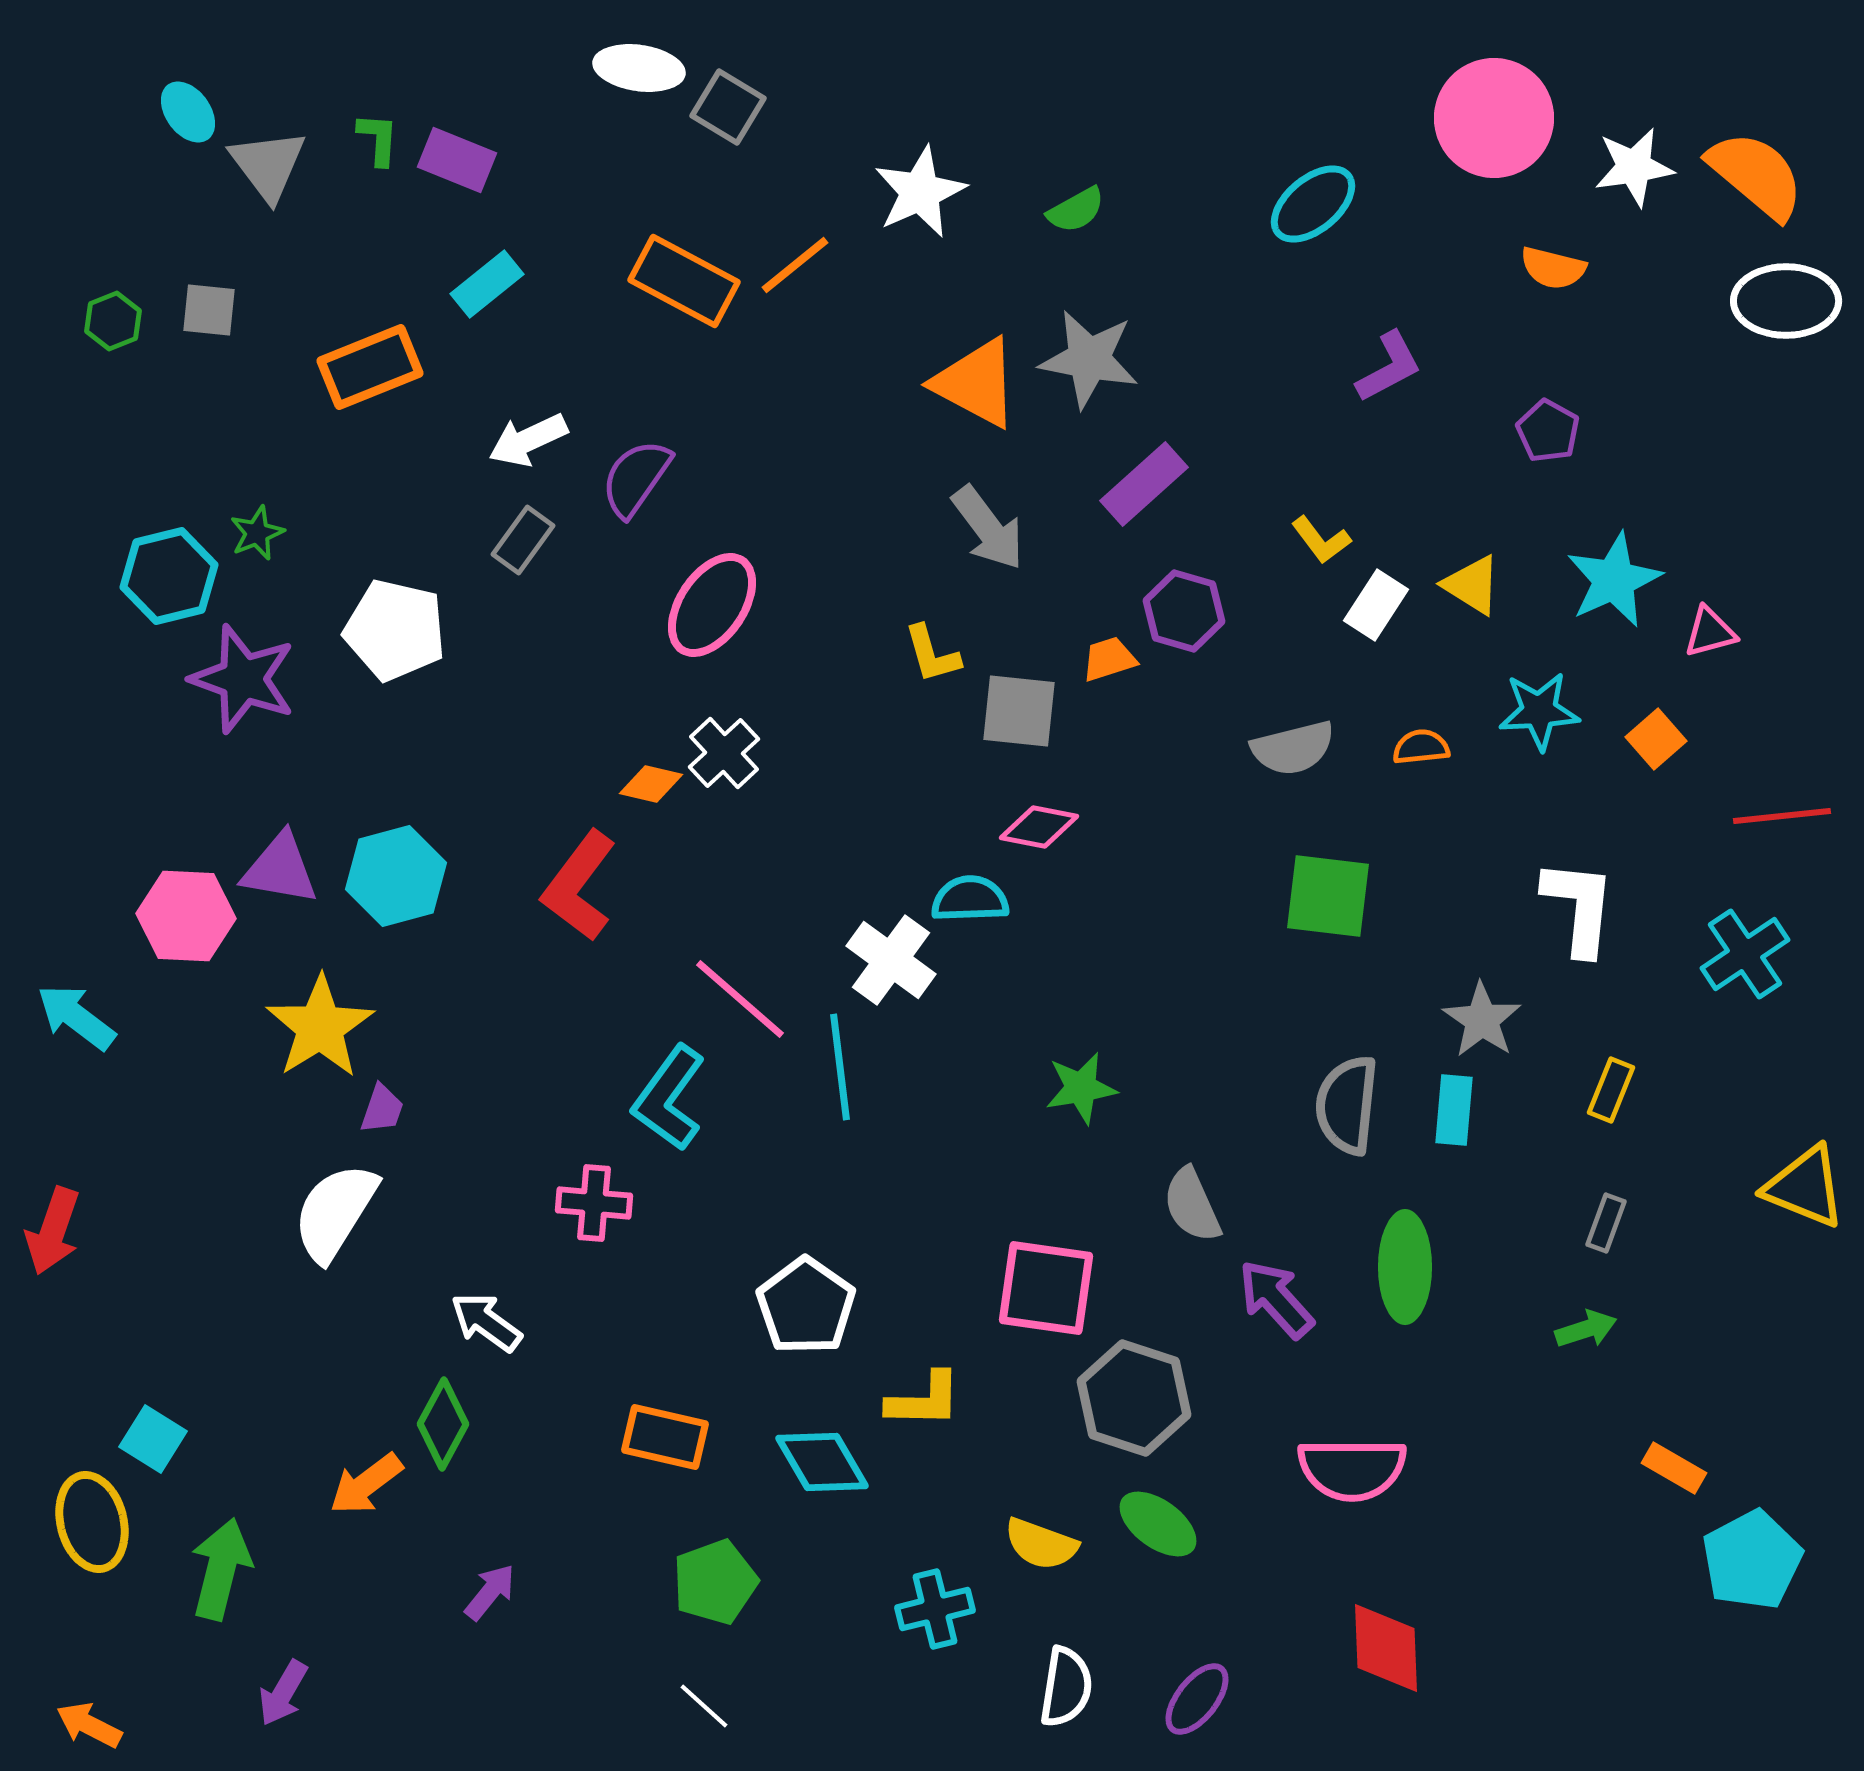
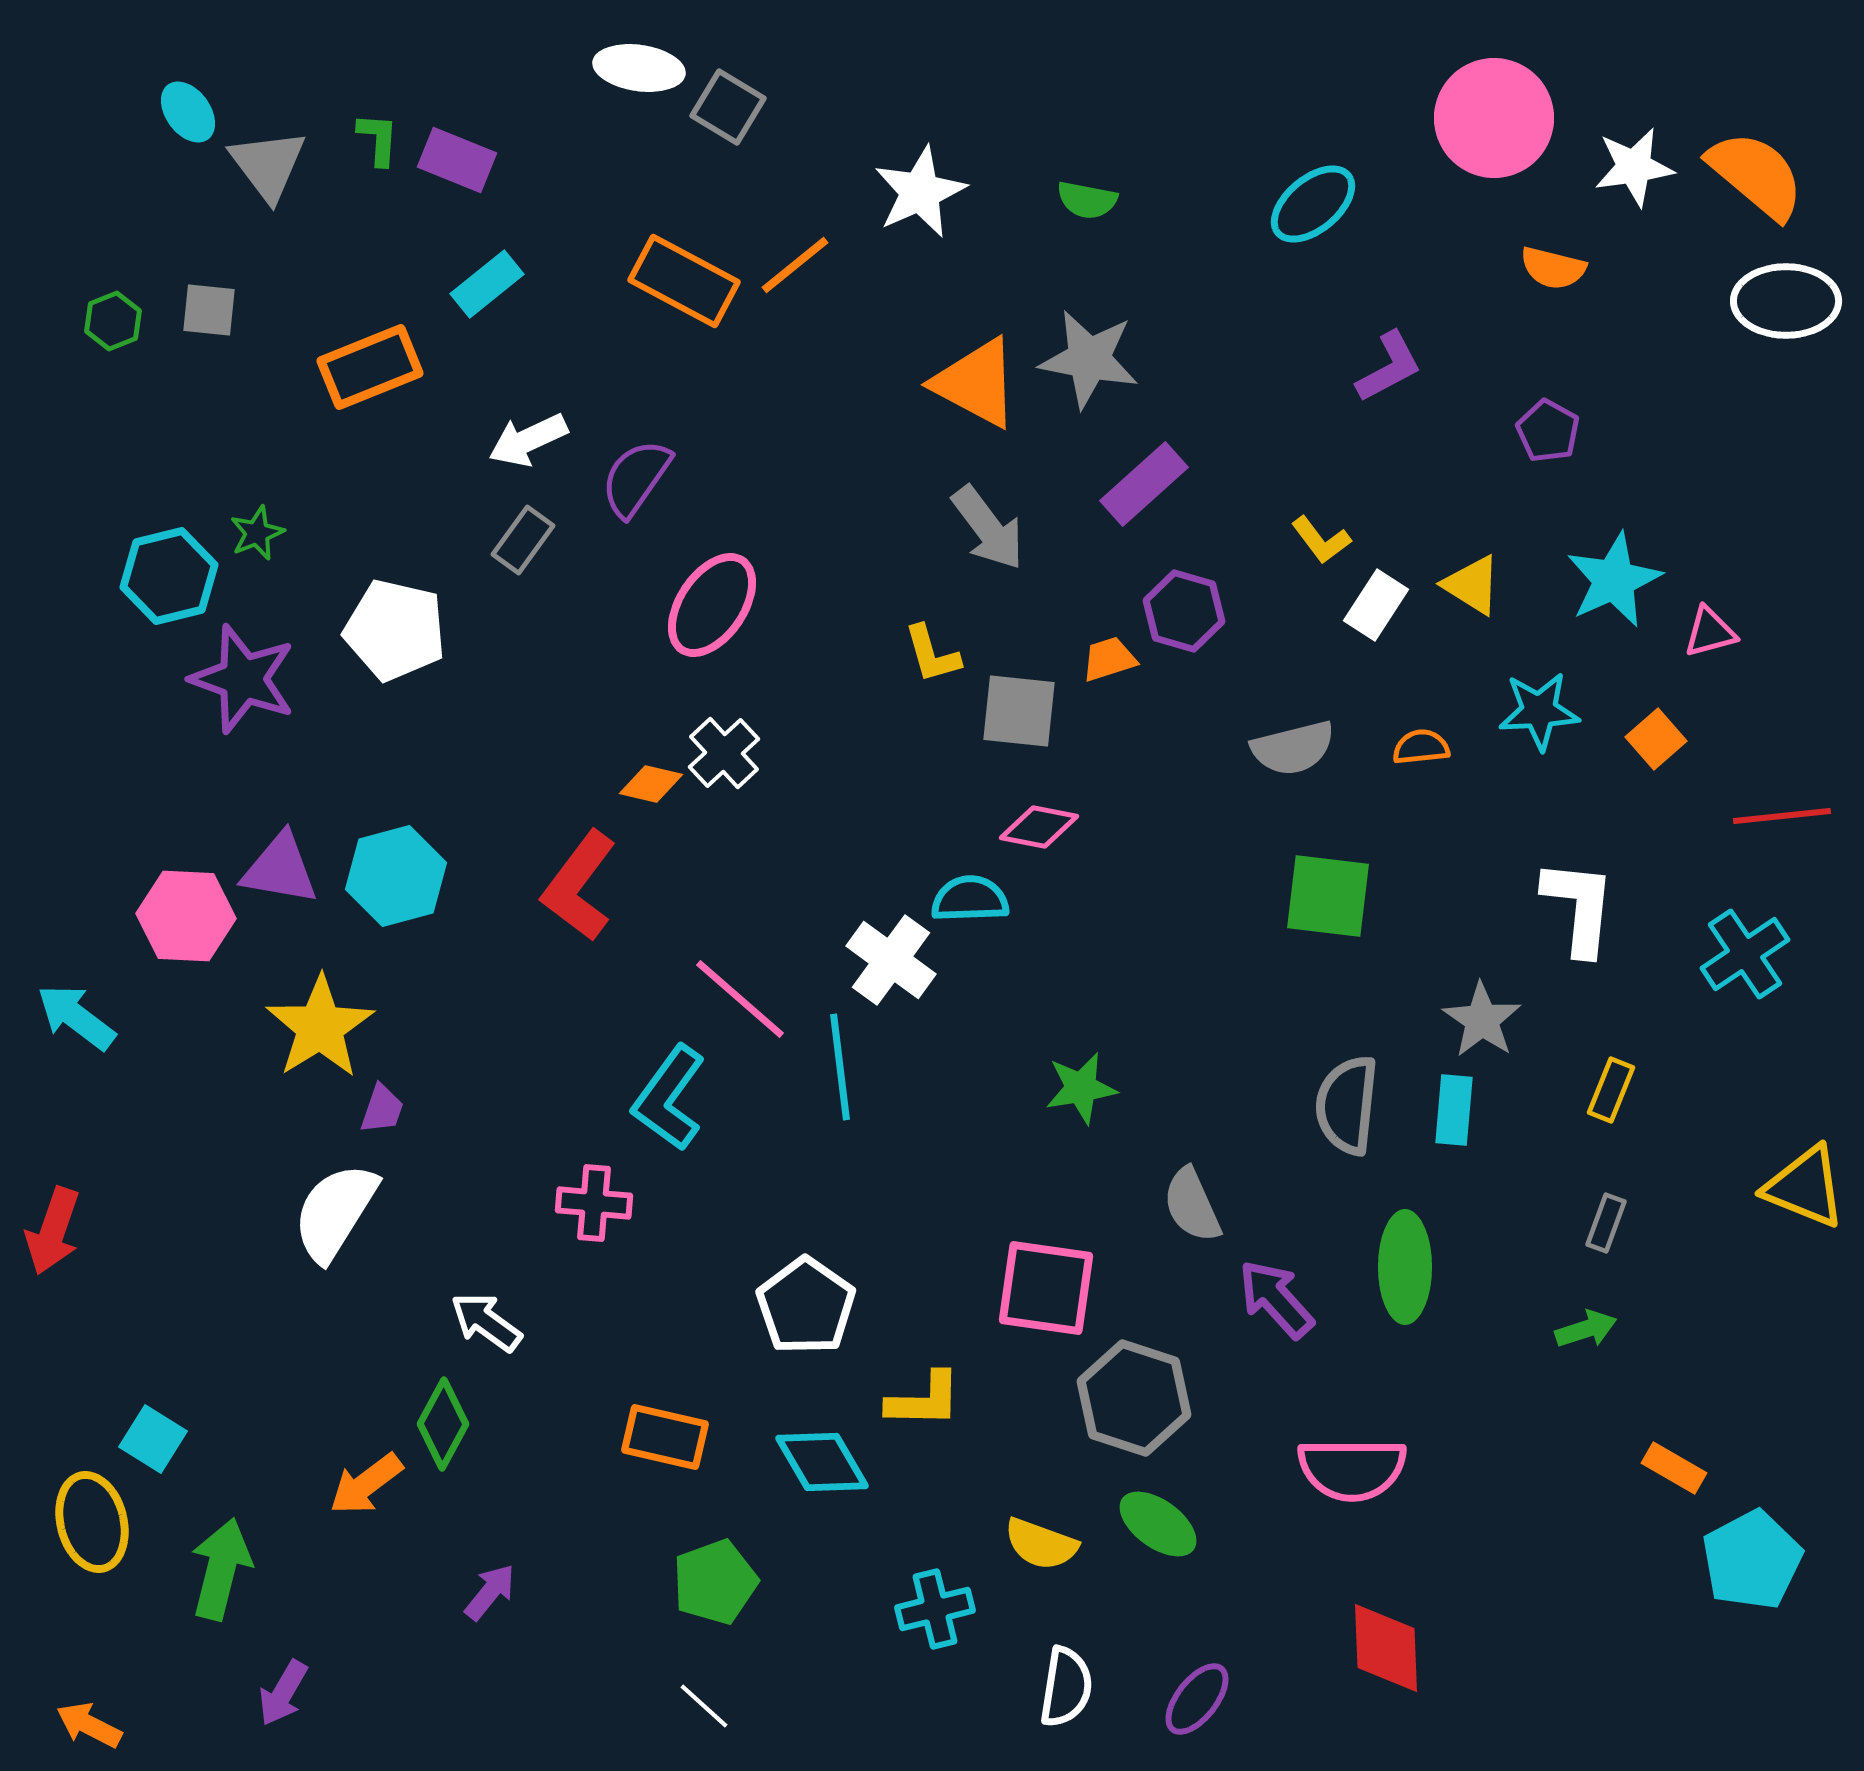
green semicircle at (1076, 210): moved 11 px right, 10 px up; rotated 40 degrees clockwise
